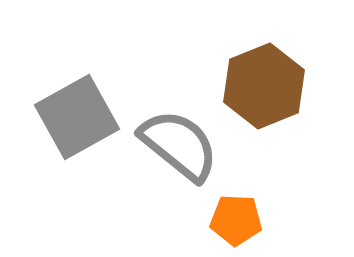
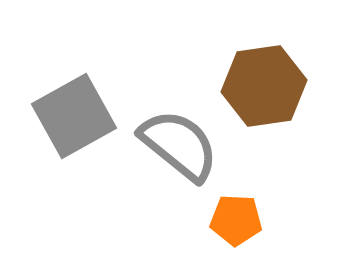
brown hexagon: rotated 14 degrees clockwise
gray square: moved 3 px left, 1 px up
